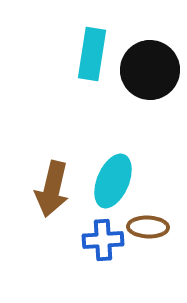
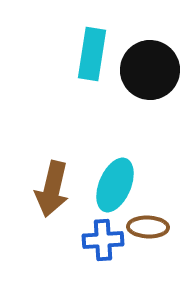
cyan ellipse: moved 2 px right, 4 px down
